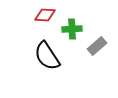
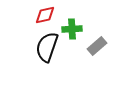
red diamond: rotated 15 degrees counterclockwise
black semicircle: moved 9 px up; rotated 52 degrees clockwise
